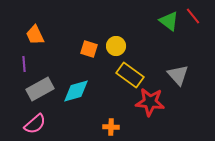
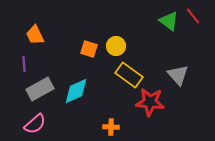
yellow rectangle: moved 1 px left
cyan diamond: rotated 8 degrees counterclockwise
